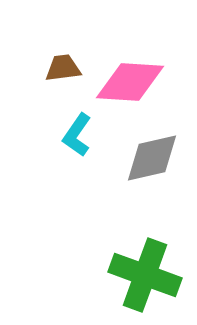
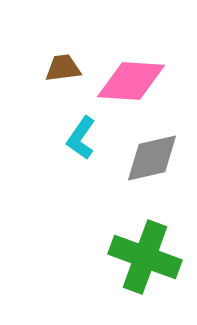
pink diamond: moved 1 px right, 1 px up
cyan L-shape: moved 4 px right, 3 px down
green cross: moved 18 px up
